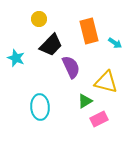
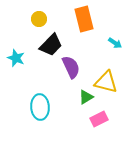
orange rectangle: moved 5 px left, 12 px up
green triangle: moved 1 px right, 4 px up
